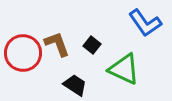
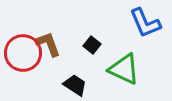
blue L-shape: rotated 12 degrees clockwise
brown L-shape: moved 9 px left
